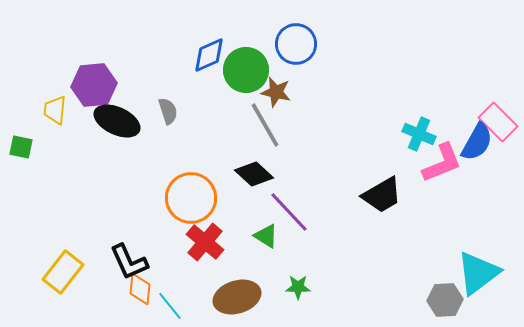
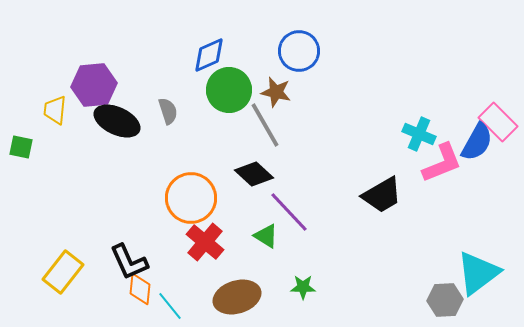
blue circle: moved 3 px right, 7 px down
green circle: moved 17 px left, 20 px down
green star: moved 5 px right
